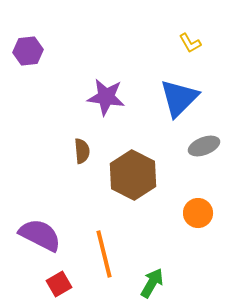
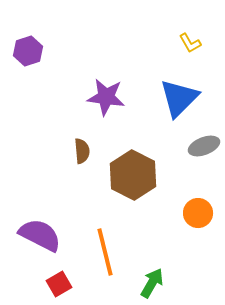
purple hexagon: rotated 12 degrees counterclockwise
orange line: moved 1 px right, 2 px up
